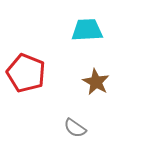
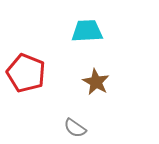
cyan trapezoid: moved 1 px down
